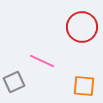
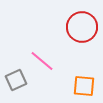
pink line: rotated 15 degrees clockwise
gray square: moved 2 px right, 2 px up
